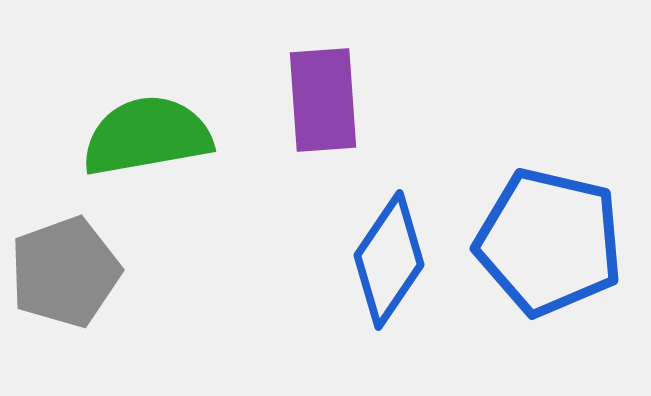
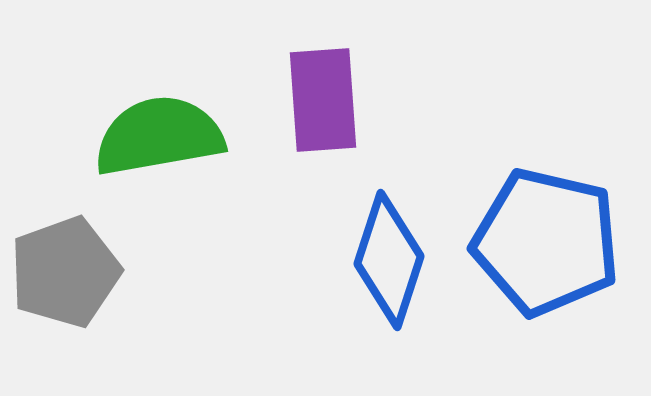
green semicircle: moved 12 px right
blue pentagon: moved 3 px left
blue diamond: rotated 16 degrees counterclockwise
